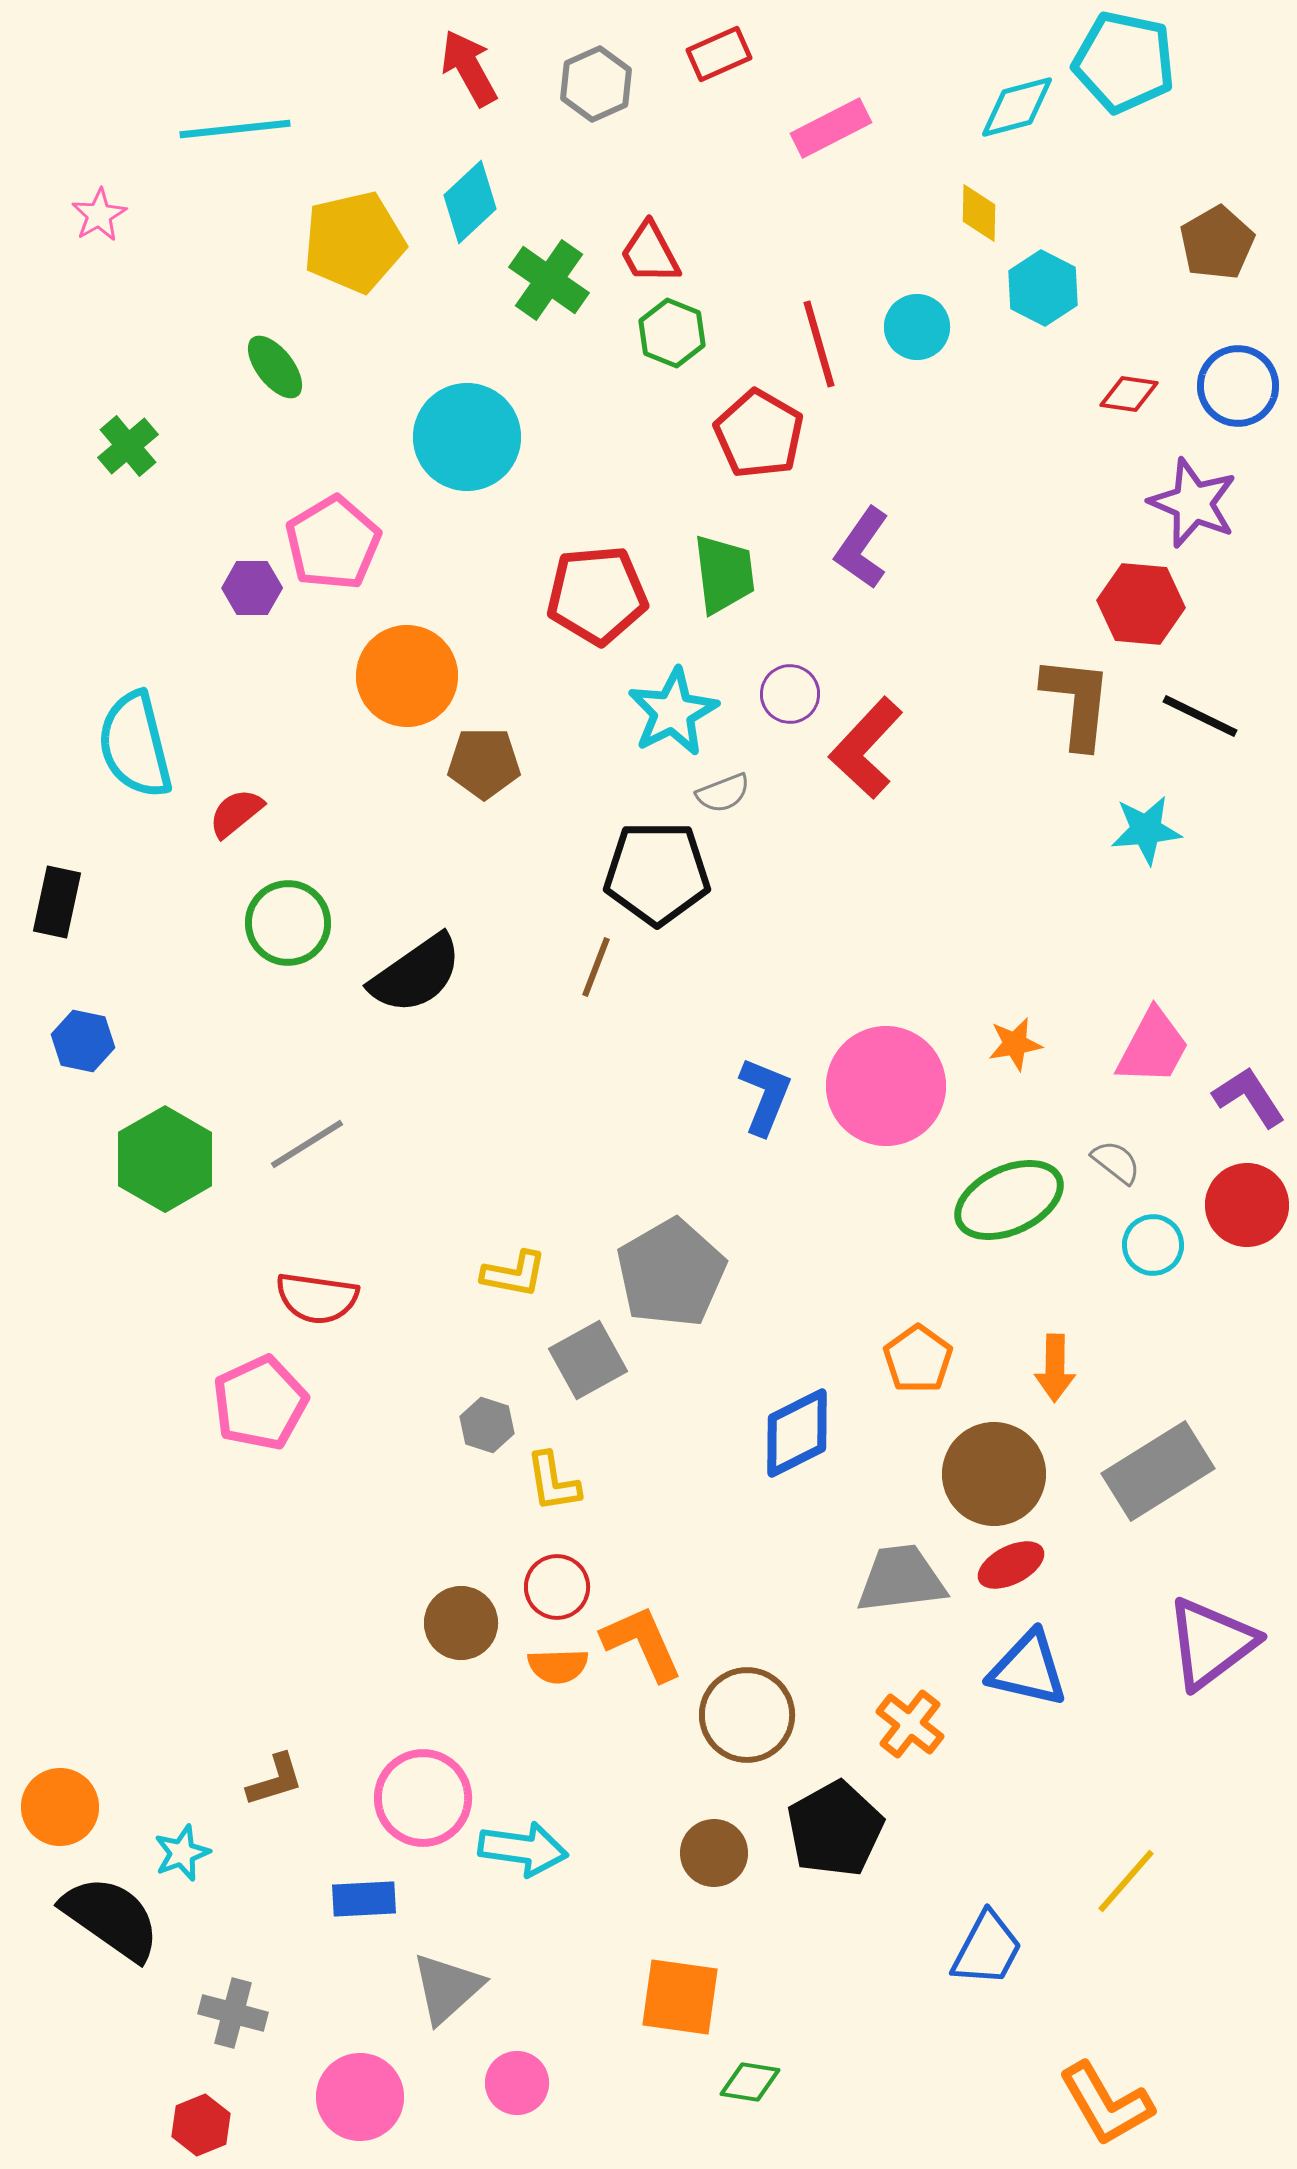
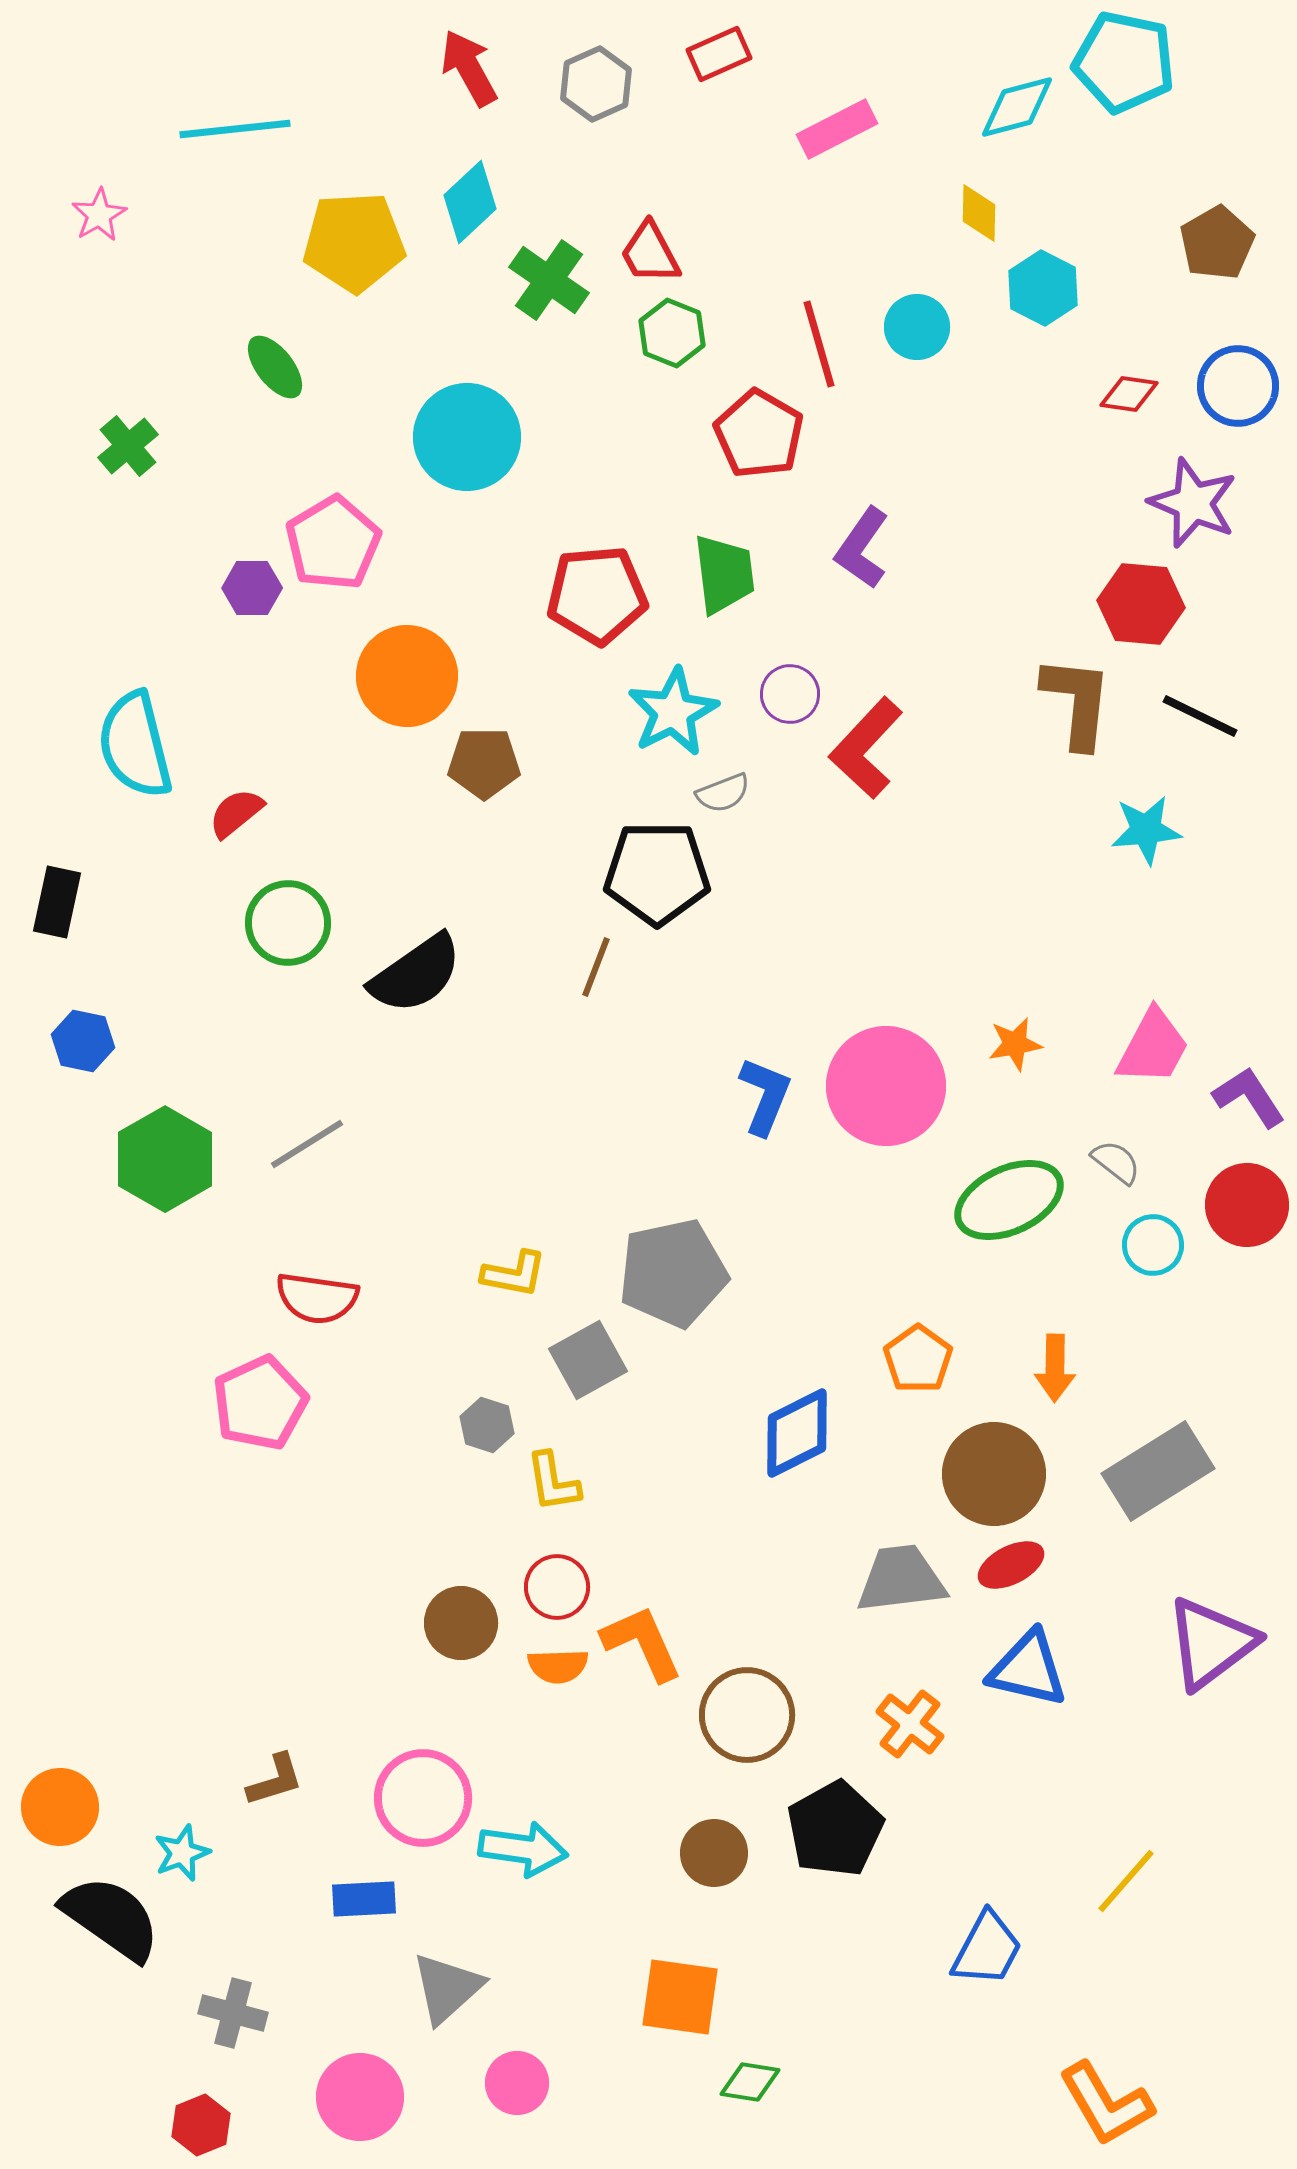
pink rectangle at (831, 128): moved 6 px right, 1 px down
yellow pentagon at (354, 242): rotated 10 degrees clockwise
gray pentagon at (671, 1273): moved 2 px right; rotated 18 degrees clockwise
